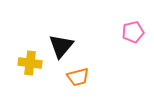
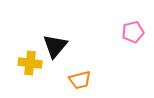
black triangle: moved 6 px left
orange trapezoid: moved 2 px right, 3 px down
